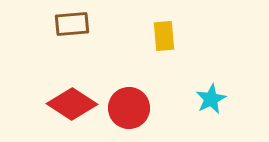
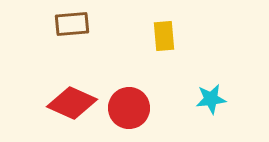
cyan star: rotated 20 degrees clockwise
red diamond: moved 1 px up; rotated 9 degrees counterclockwise
